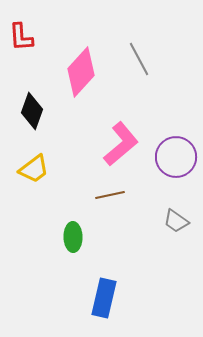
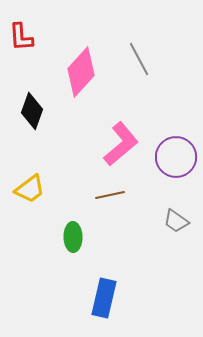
yellow trapezoid: moved 4 px left, 20 px down
